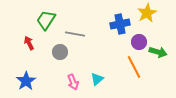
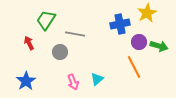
green arrow: moved 1 px right, 6 px up
